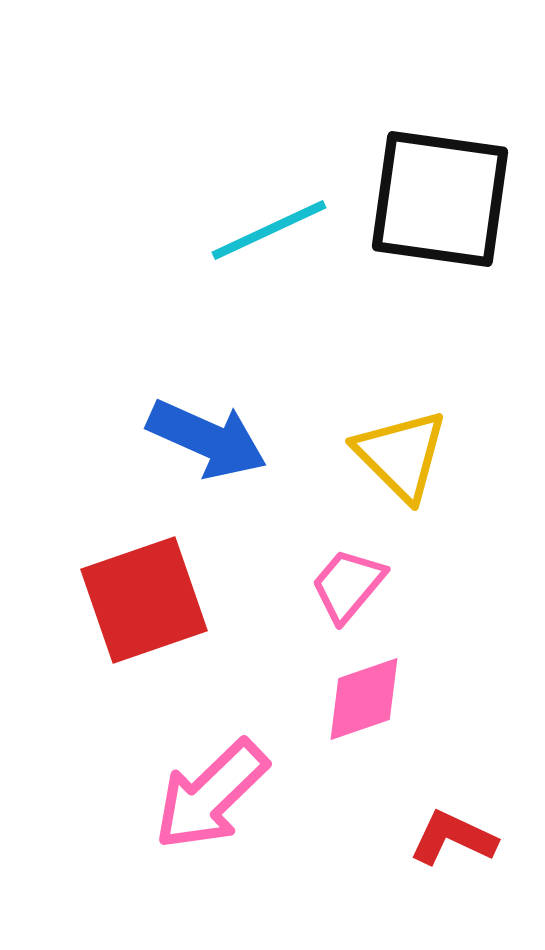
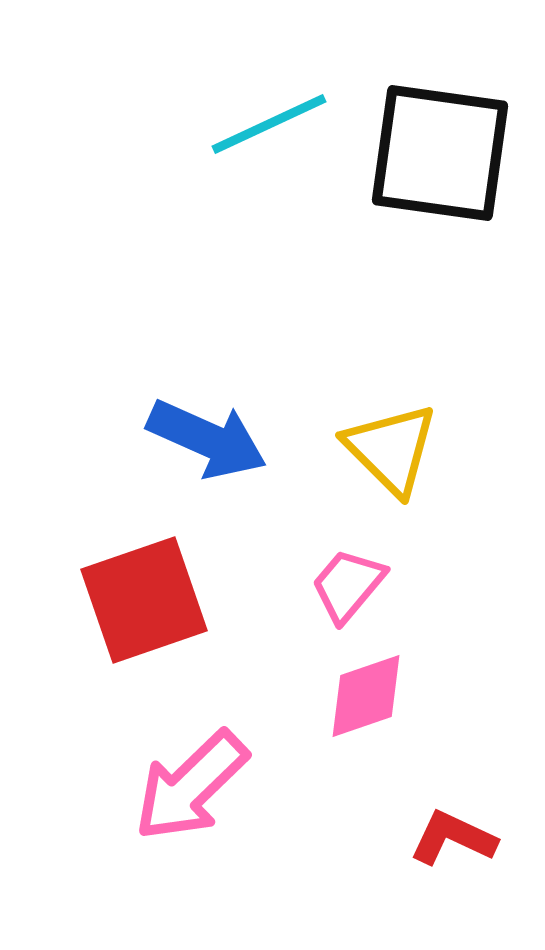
black square: moved 46 px up
cyan line: moved 106 px up
yellow triangle: moved 10 px left, 6 px up
pink diamond: moved 2 px right, 3 px up
pink arrow: moved 20 px left, 9 px up
